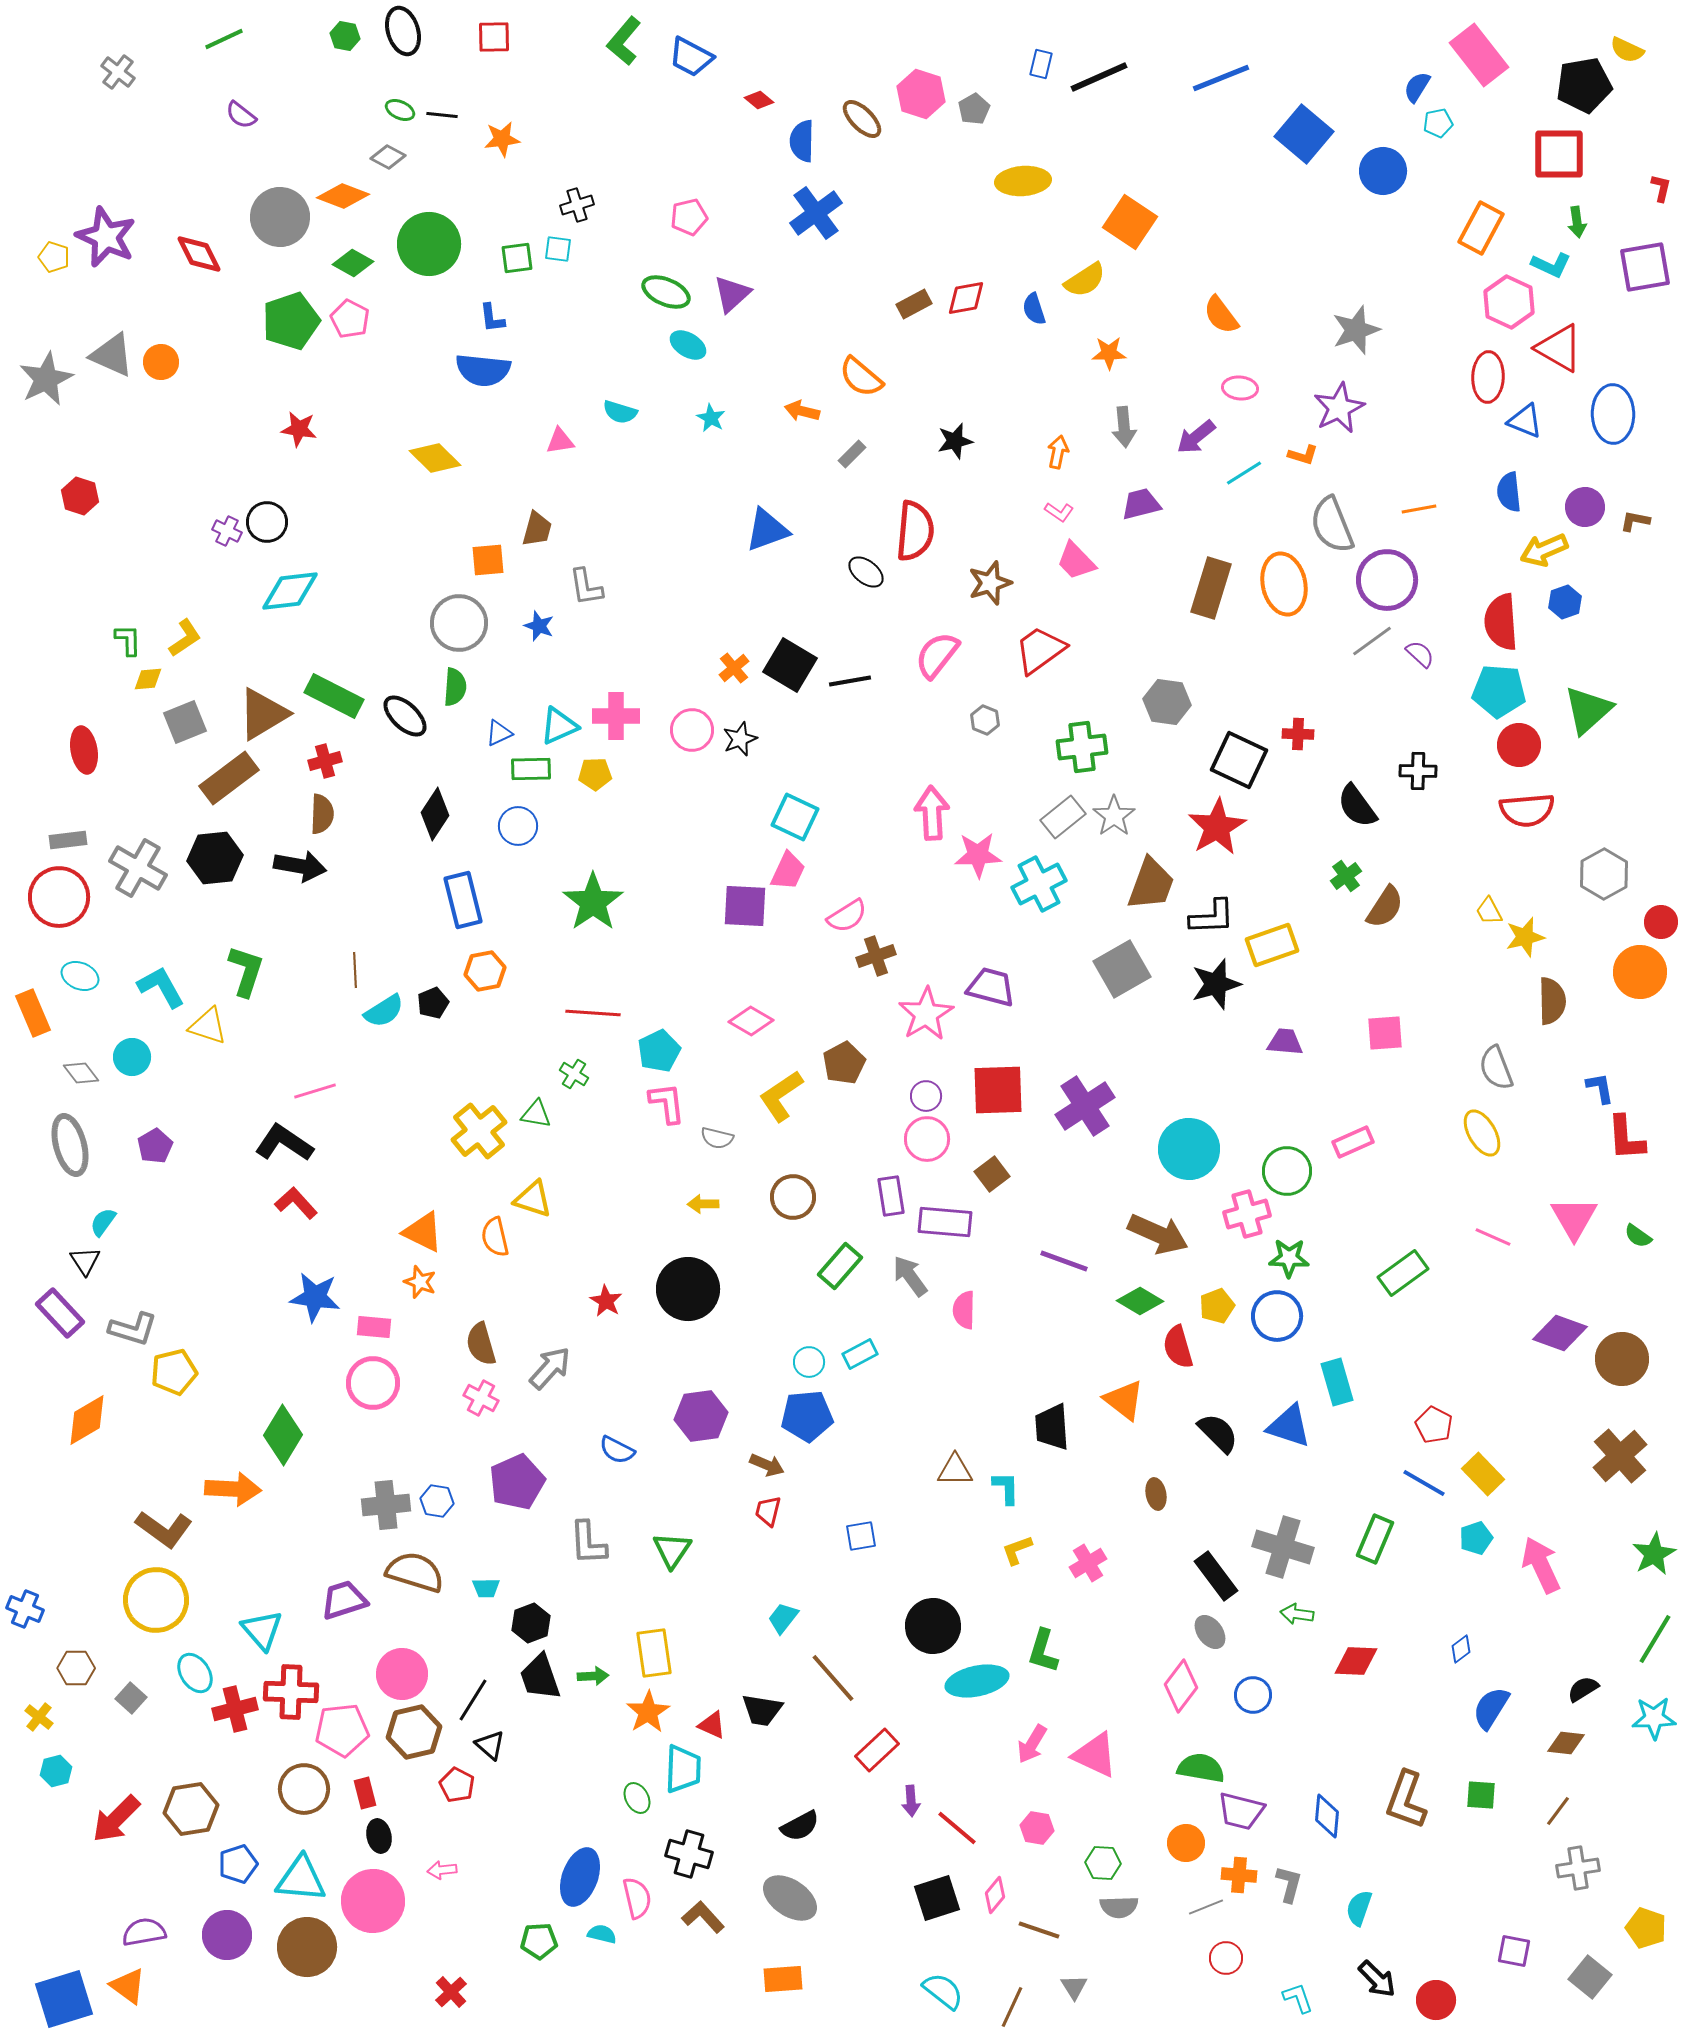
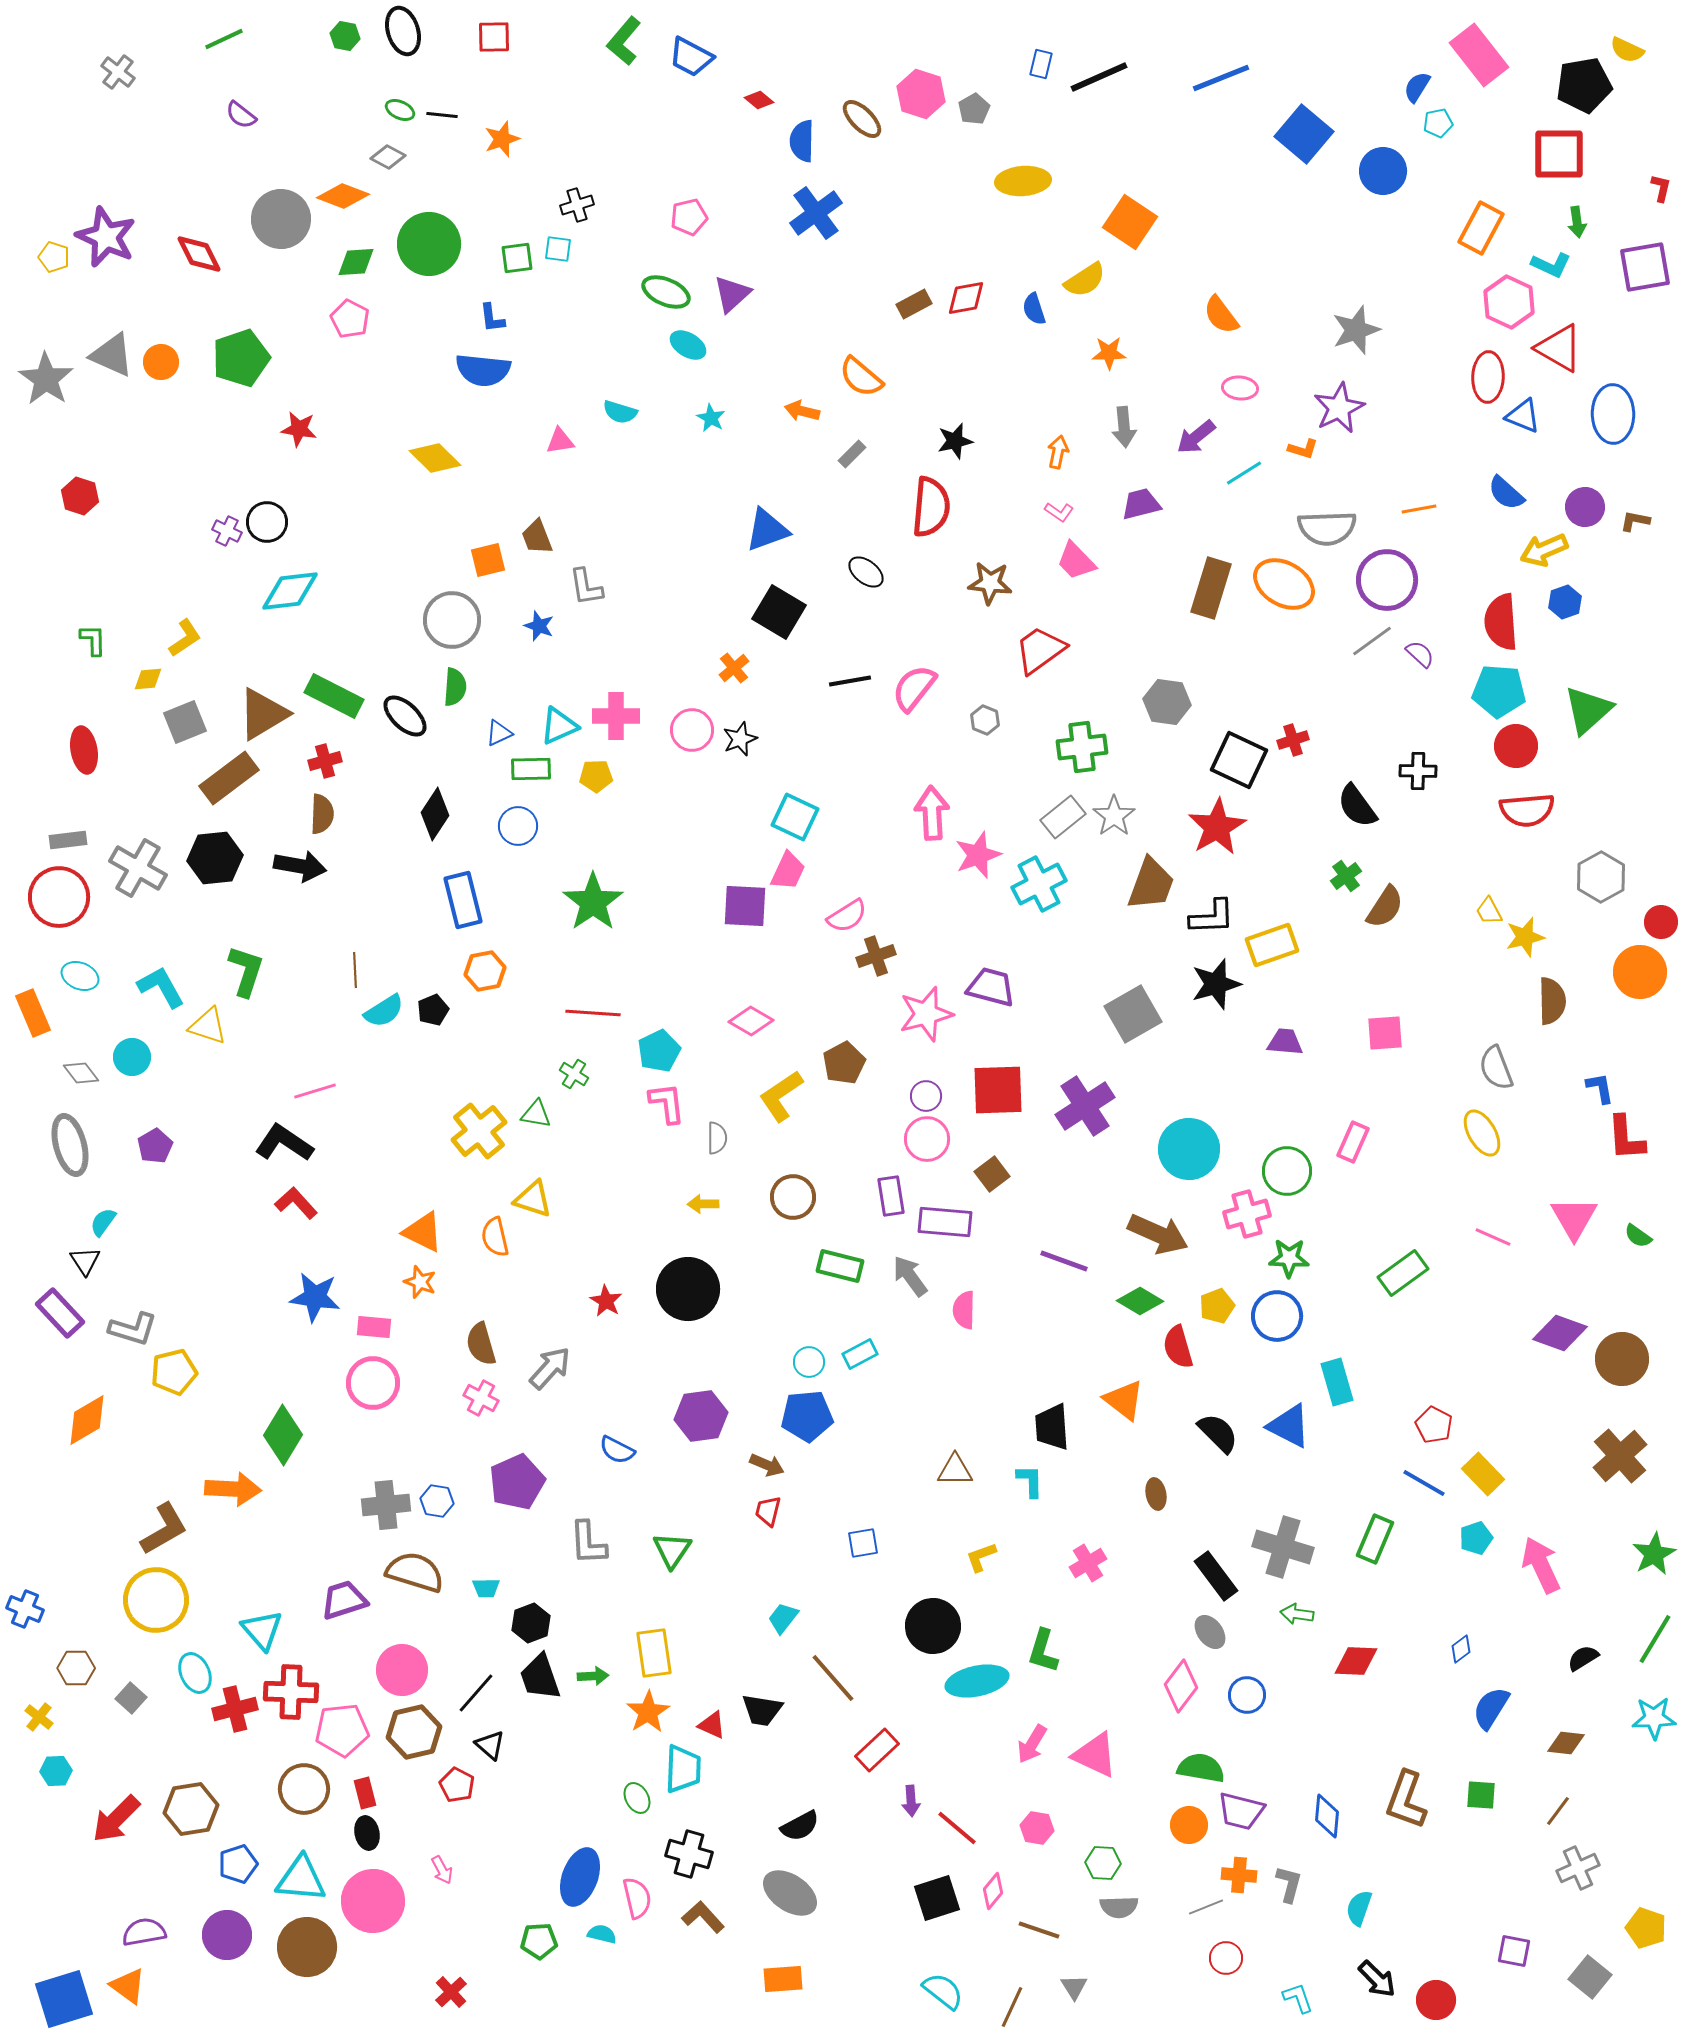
orange star at (502, 139): rotated 12 degrees counterclockwise
gray circle at (280, 217): moved 1 px right, 2 px down
green diamond at (353, 263): moved 3 px right, 1 px up; rotated 33 degrees counterclockwise
green pentagon at (291, 321): moved 50 px left, 37 px down
gray star at (46, 379): rotated 12 degrees counterclockwise
blue triangle at (1525, 421): moved 2 px left, 5 px up
orange L-shape at (1303, 455): moved 6 px up
blue semicircle at (1509, 492): moved 3 px left, 1 px down; rotated 42 degrees counterclockwise
gray semicircle at (1332, 525): moved 5 px left, 3 px down; rotated 70 degrees counterclockwise
brown trapezoid at (537, 529): moved 8 px down; rotated 144 degrees clockwise
red semicircle at (915, 531): moved 16 px right, 24 px up
orange square at (488, 560): rotated 9 degrees counterclockwise
brown star at (990, 583): rotated 24 degrees clockwise
orange ellipse at (1284, 584): rotated 48 degrees counterclockwise
gray circle at (459, 623): moved 7 px left, 3 px up
green L-shape at (128, 640): moved 35 px left
pink semicircle at (937, 655): moved 23 px left, 33 px down
black square at (790, 665): moved 11 px left, 53 px up
red cross at (1298, 734): moved 5 px left, 6 px down; rotated 20 degrees counterclockwise
red circle at (1519, 745): moved 3 px left, 1 px down
yellow pentagon at (595, 774): moved 1 px right, 2 px down
pink star at (978, 855): rotated 18 degrees counterclockwise
gray hexagon at (1604, 874): moved 3 px left, 3 px down
gray square at (1122, 969): moved 11 px right, 45 px down
black pentagon at (433, 1003): moved 7 px down
pink star at (926, 1014): rotated 16 degrees clockwise
gray semicircle at (717, 1138): rotated 104 degrees counterclockwise
pink rectangle at (1353, 1142): rotated 42 degrees counterclockwise
green rectangle at (840, 1266): rotated 63 degrees clockwise
blue triangle at (1289, 1426): rotated 9 degrees clockwise
cyan L-shape at (1006, 1488): moved 24 px right, 7 px up
brown L-shape at (164, 1529): rotated 66 degrees counterclockwise
blue square at (861, 1536): moved 2 px right, 7 px down
yellow L-shape at (1017, 1550): moved 36 px left, 7 px down
cyan ellipse at (195, 1673): rotated 9 degrees clockwise
pink circle at (402, 1674): moved 4 px up
black semicircle at (1583, 1689): moved 31 px up
blue circle at (1253, 1695): moved 6 px left
black line at (473, 1700): moved 3 px right, 7 px up; rotated 9 degrees clockwise
cyan hexagon at (56, 1771): rotated 12 degrees clockwise
black ellipse at (379, 1836): moved 12 px left, 3 px up
orange circle at (1186, 1843): moved 3 px right, 18 px up
gray cross at (1578, 1868): rotated 15 degrees counterclockwise
pink arrow at (442, 1870): rotated 112 degrees counterclockwise
pink diamond at (995, 1895): moved 2 px left, 4 px up
gray ellipse at (790, 1898): moved 5 px up
